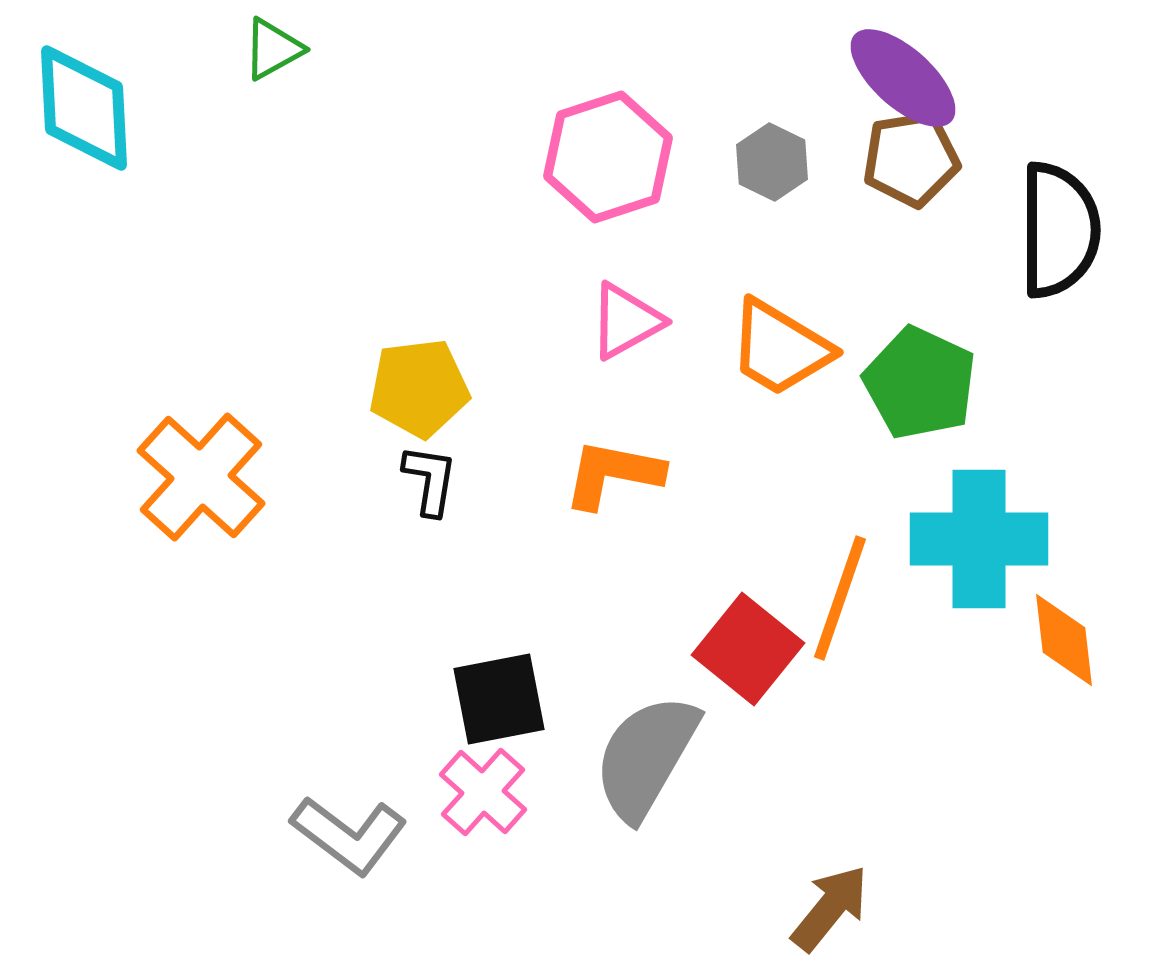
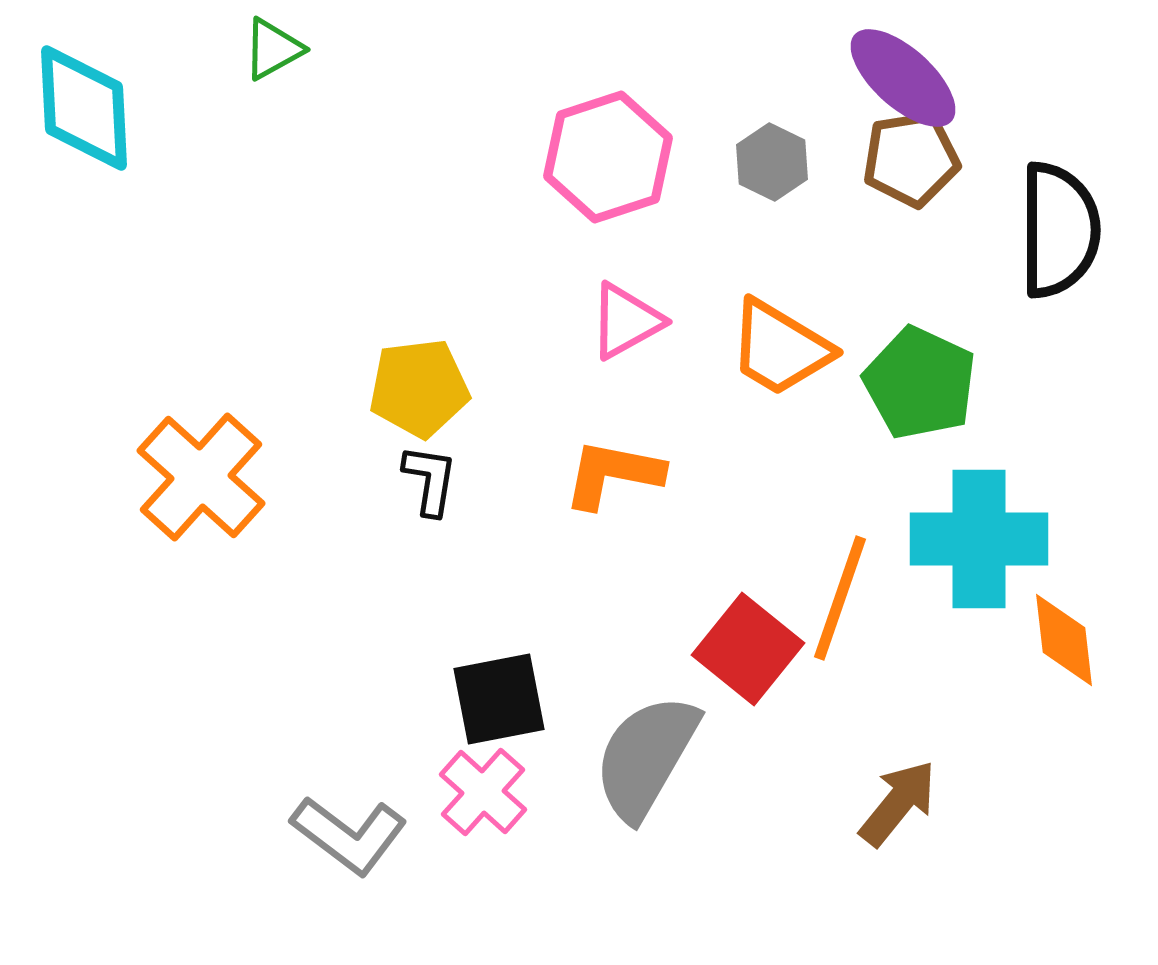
brown arrow: moved 68 px right, 105 px up
